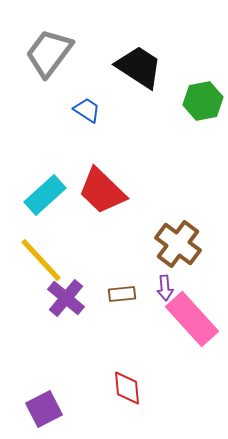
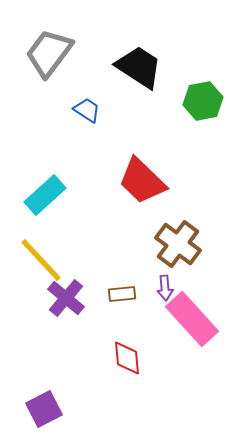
red trapezoid: moved 40 px right, 10 px up
red diamond: moved 30 px up
